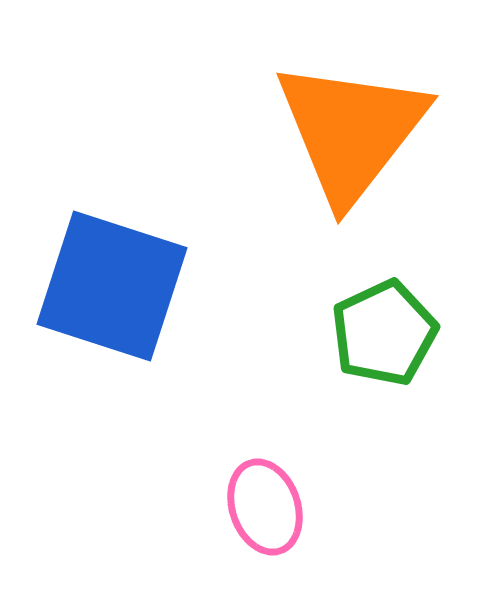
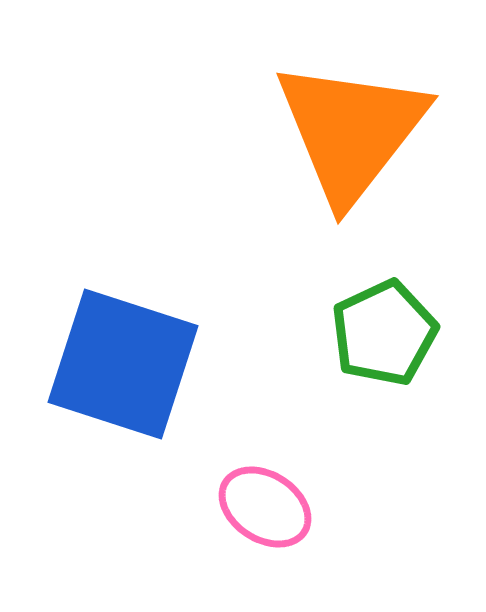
blue square: moved 11 px right, 78 px down
pink ellipse: rotated 38 degrees counterclockwise
